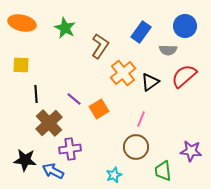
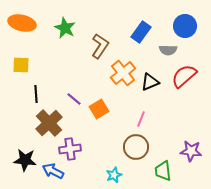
black triangle: rotated 12 degrees clockwise
